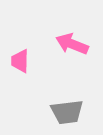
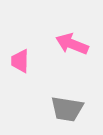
gray trapezoid: moved 3 px up; rotated 16 degrees clockwise
